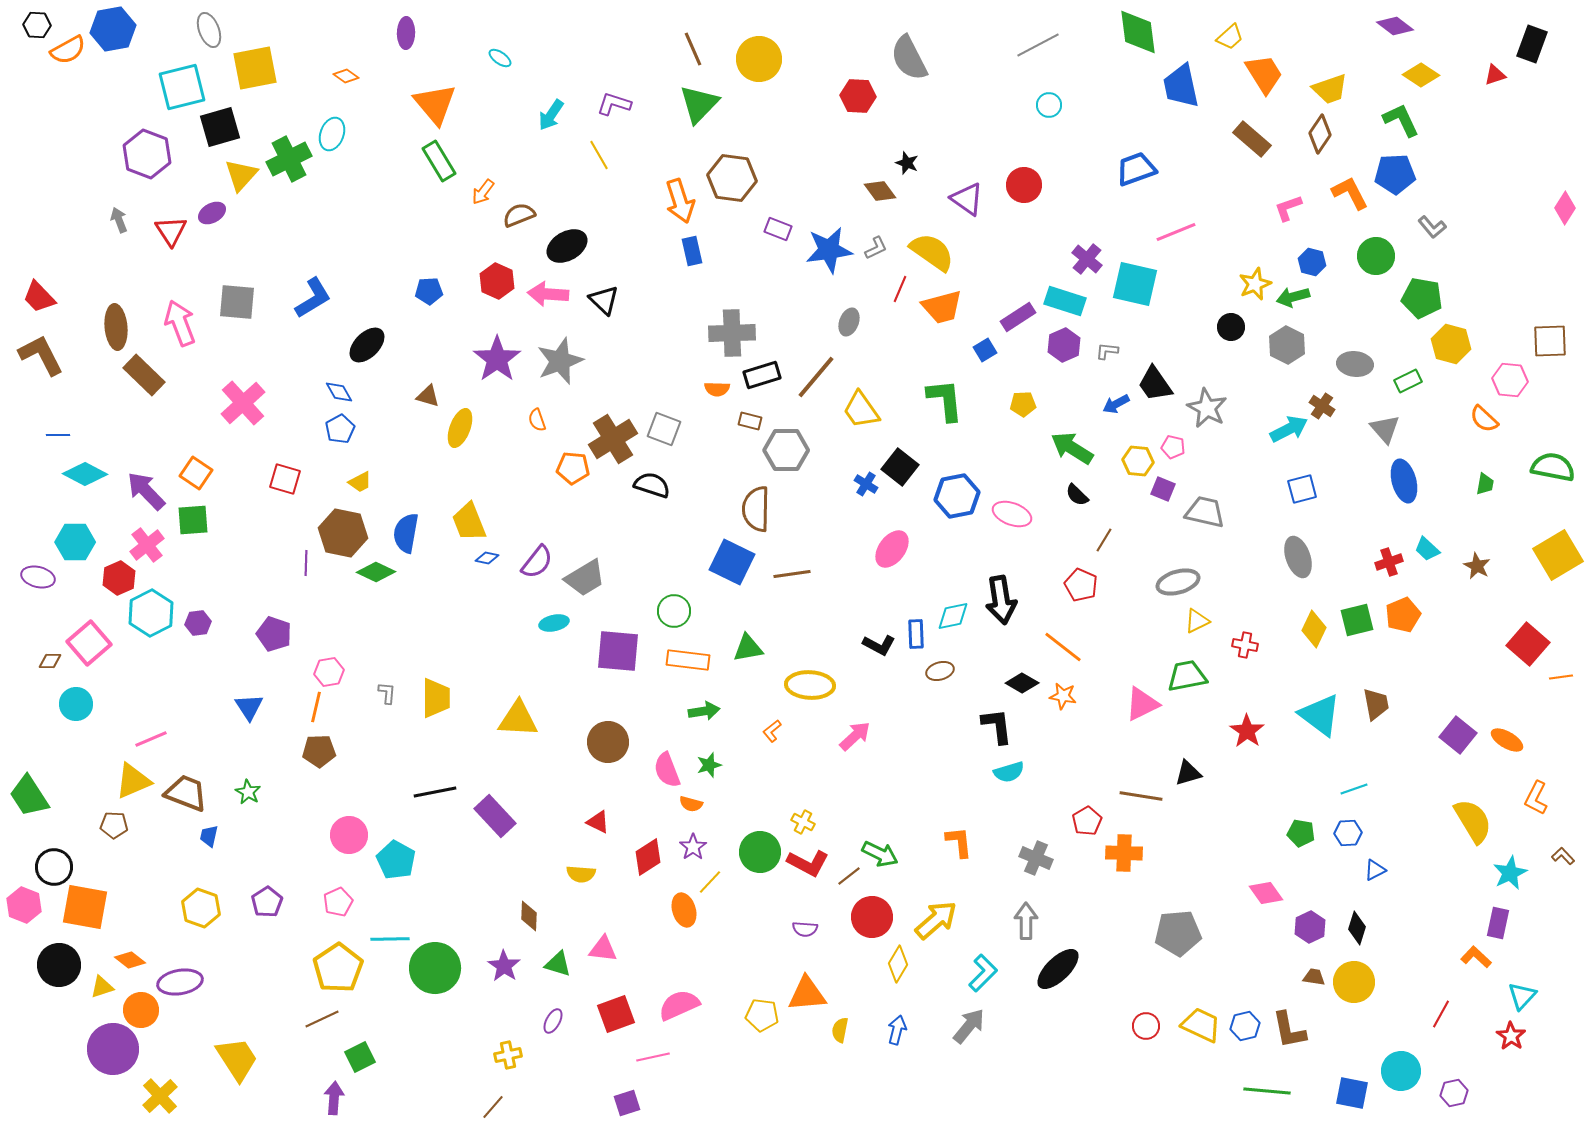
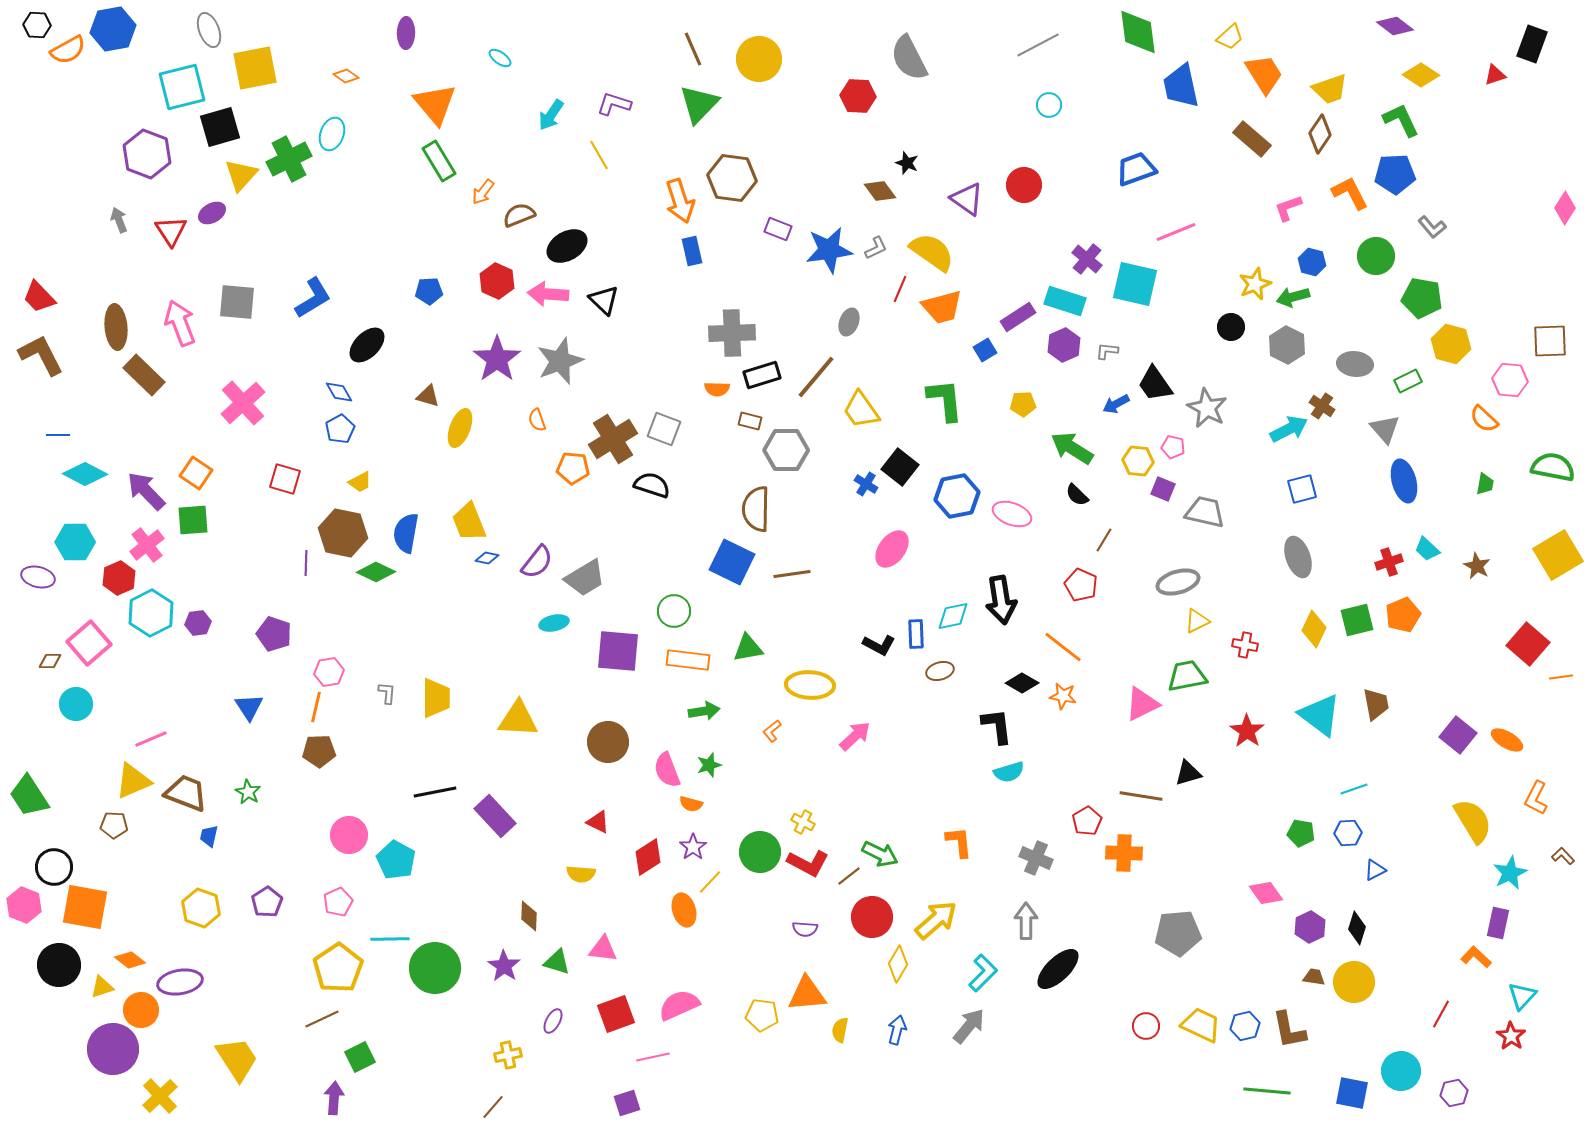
green triangle at (558, 964): moved 1 px left, 2 px up
